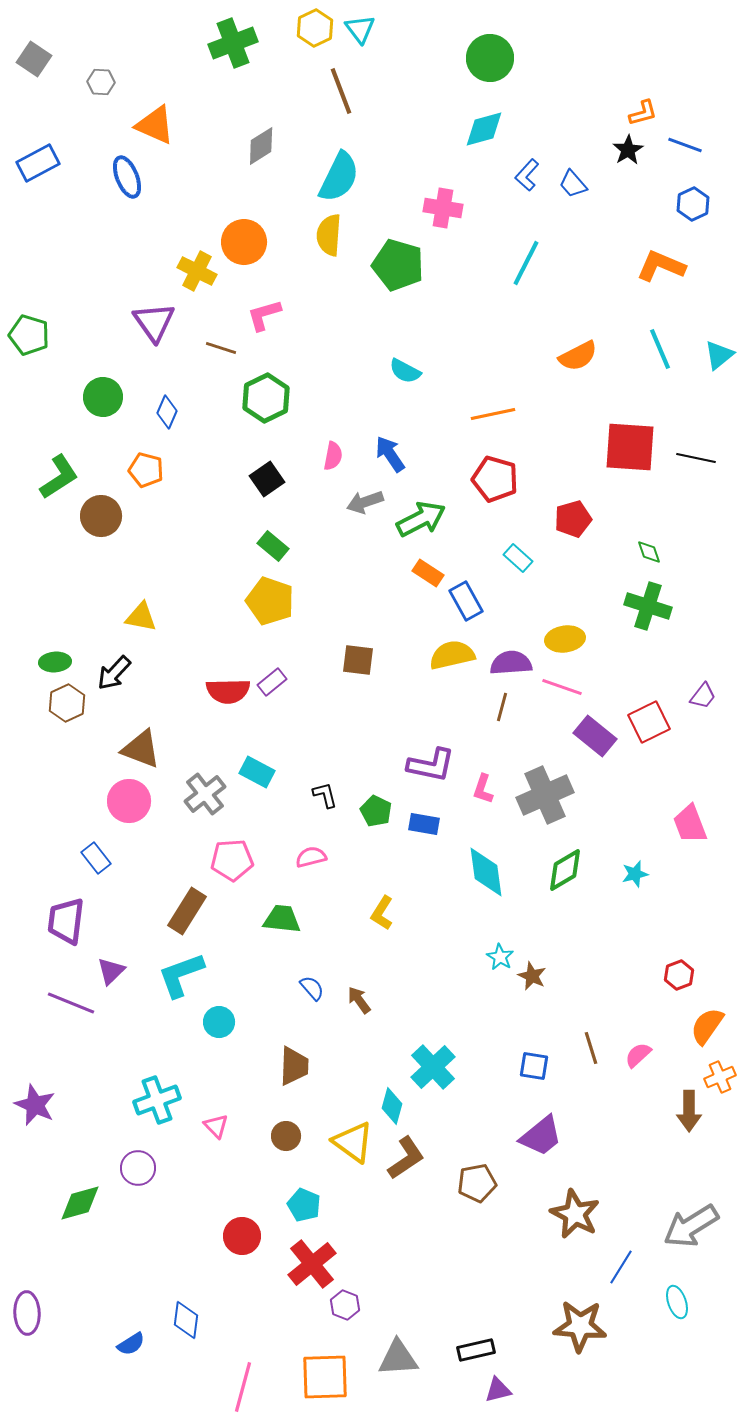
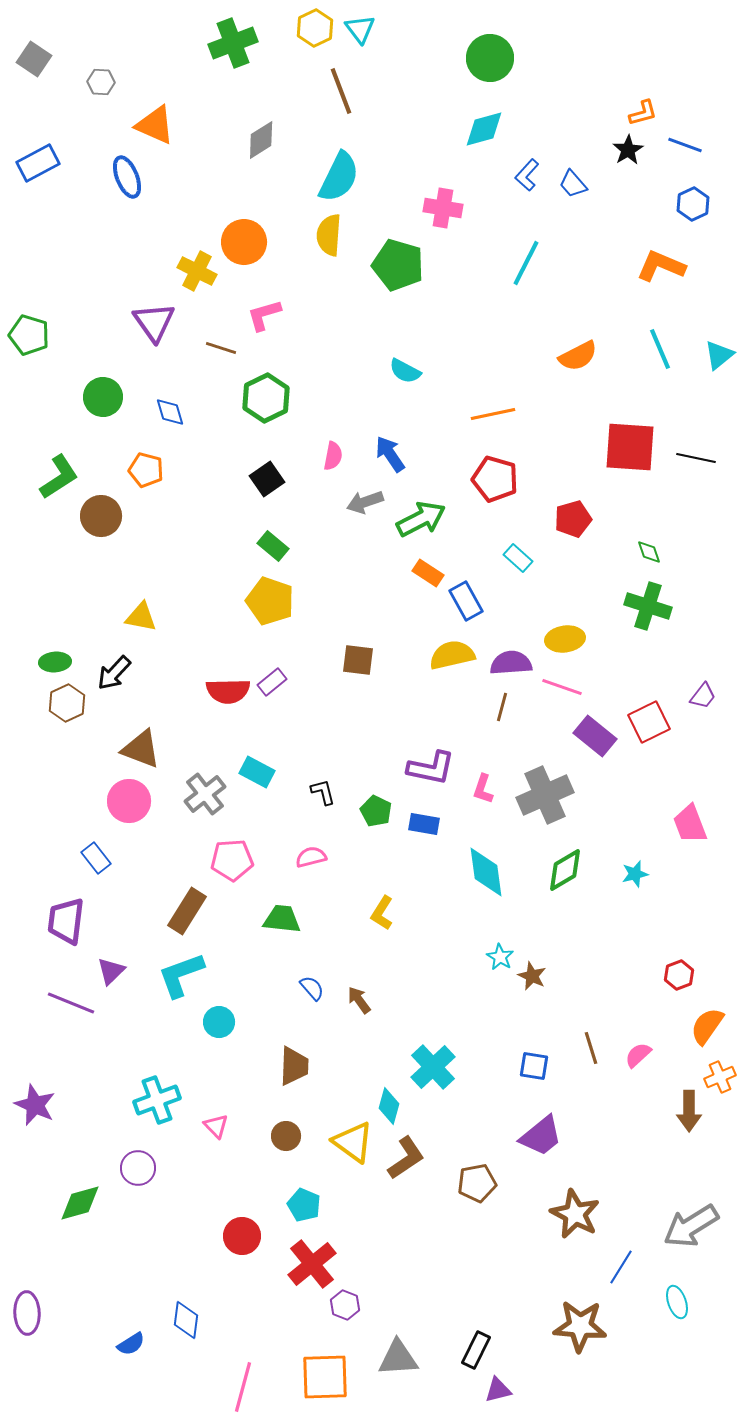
gray diamond at (261, 146): moved 6 px up
blue diamond at (167, 412): moved 3 px right; rotated 40 degrees counterclockwise
purple L-shape at (431, 765): moved 3 px down
black L-shape at (325, 795): moved 2 px left, 3 px up
cyan diamond at (392, 1106): moved 3 px left
black rectangle at (476, 1350): rotated 51 degrees counterclockwise
